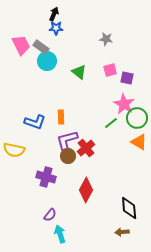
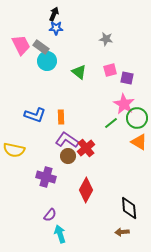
blue L-shape: moved 7 px up
purple L-shape: rotated 50 degrees clockwise
